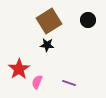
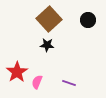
brown square: moved 2 px up; rotated 10 degrees counterclockwise
red star: moved 2 px left, 3 px down
